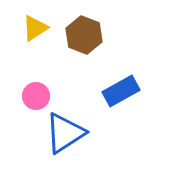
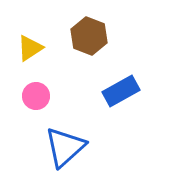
yellow triangle: moved 5 px left, 20 px down
brown hexagon: moved 5 px right, 1 px down
blue triangle: moved 14 px down; rotated 9 degrees counterclockwise
